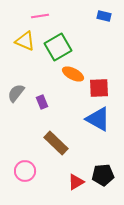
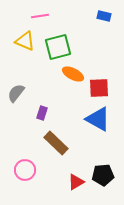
green square: rotated 16 degrees clockwise
purple rectangle: moved 11 px down; rotated 40 degrees clockwise
pink circle: moved 1 px up
